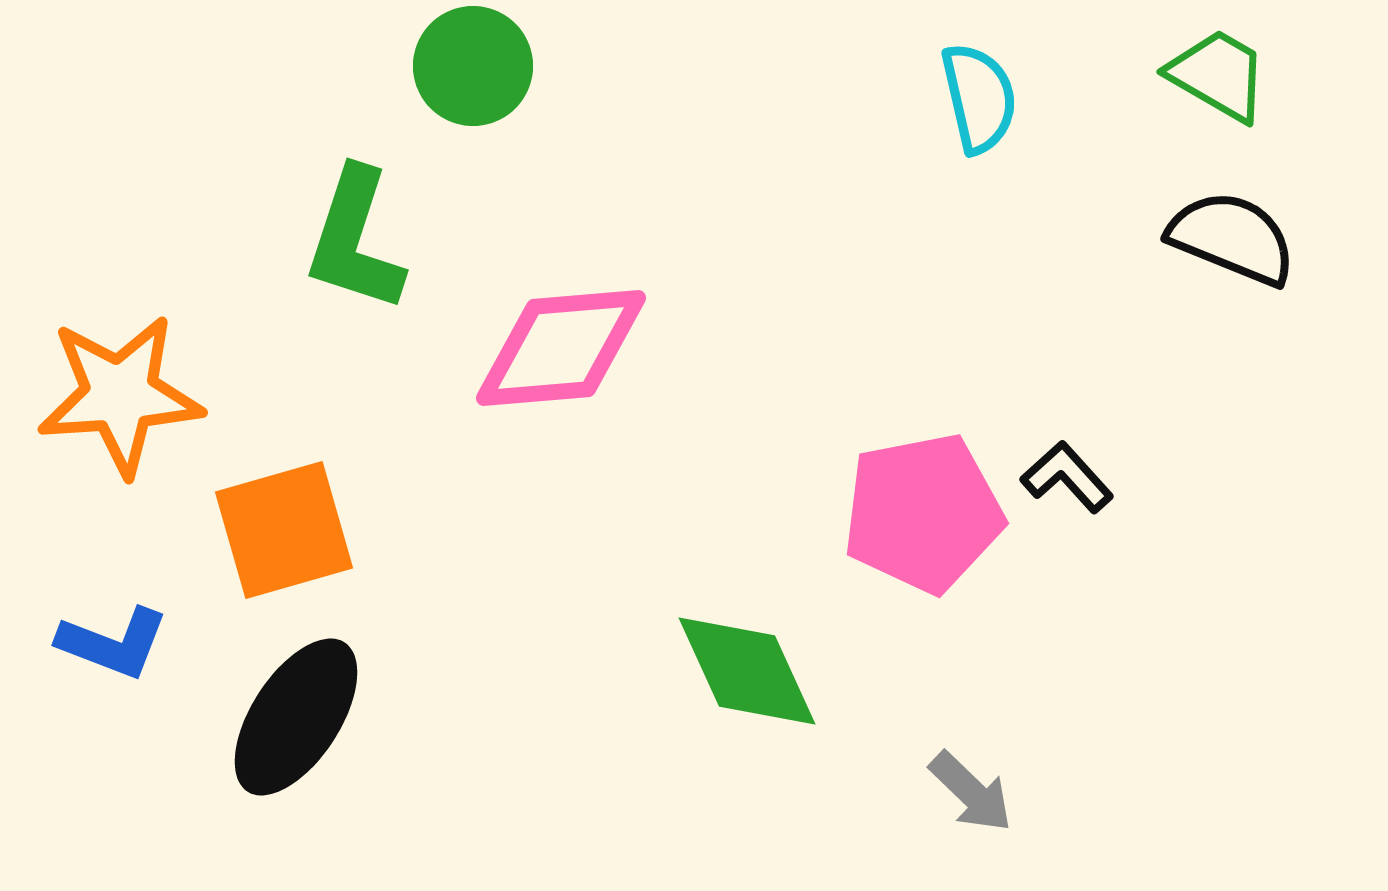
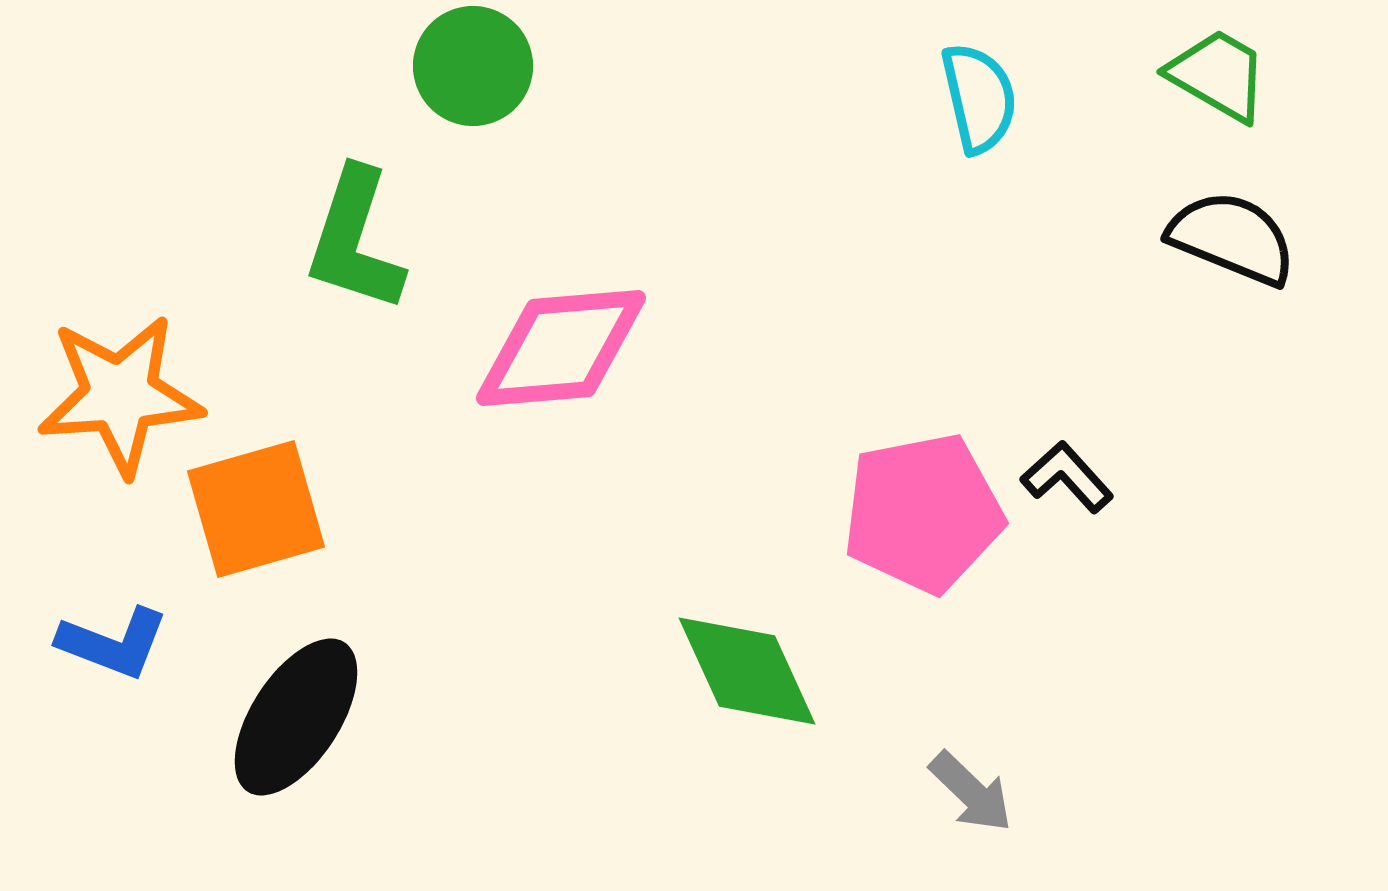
orange square: moved 28 px left, 21 px up
